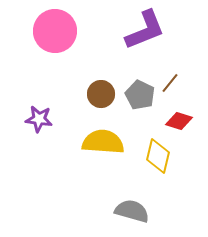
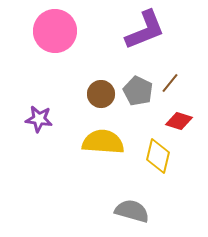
gray pentagon: moved 2 px left, 4 px up
